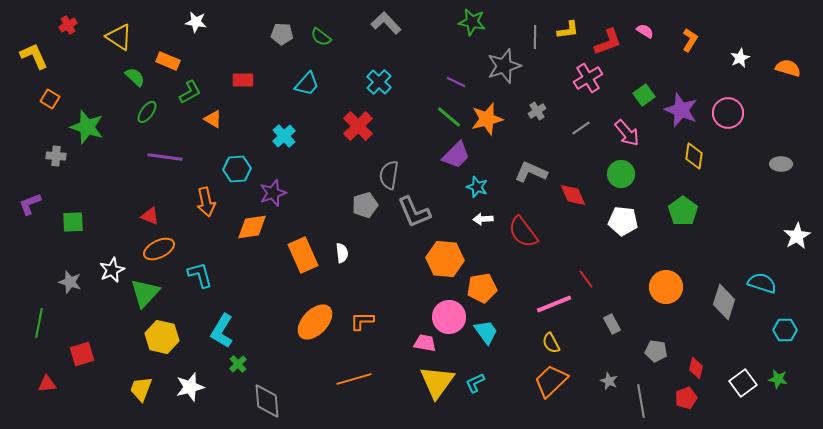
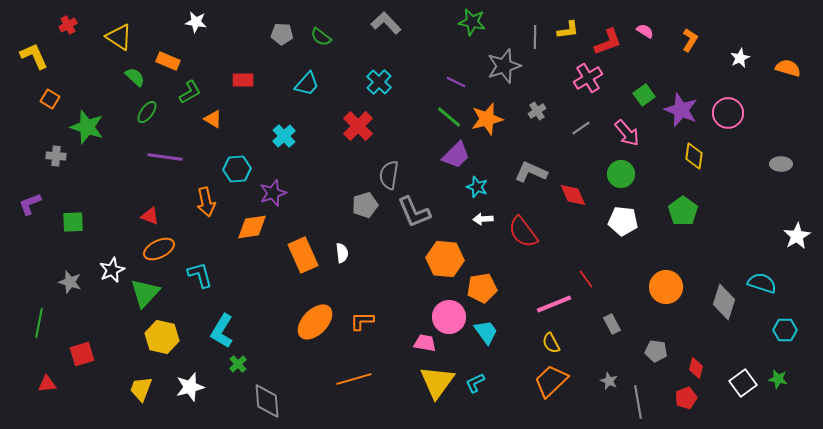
gray line at (641, 401): moved 3 px left, 1 px down
